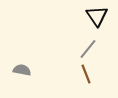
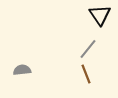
black triangle: moved 3 px right, 1 px up
gray semicircle: rotated 18 degrees counterclockwise
